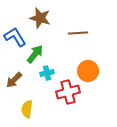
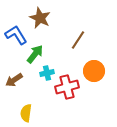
brown star: rotated 10 degrees clockwise
brown line: moved 7 px down; rotated 54 degrees counterclockwise
blue L-shape: moved 1 px right, 2 px up
orange circle: moved 6 px right
brown arrow: rotated 12 degrees clockwise
red cross: moved 1 px left, 5 px up
yellow semicircle: moved 1 px left, 4 px down
